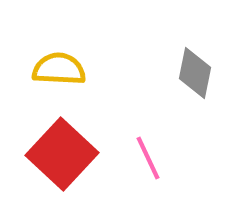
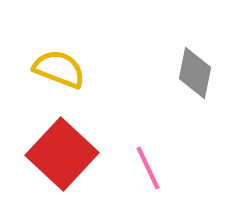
yellow semicircle: rotated 18 degrees clockwise
pink line: moved 10 px down
